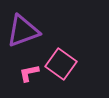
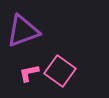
pink square: moved 1 px left, 7 px down
